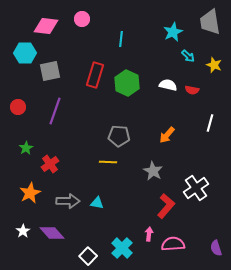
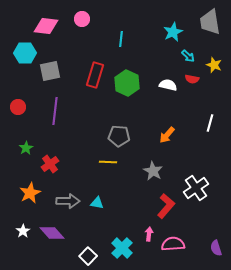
red semicircle: moved 11 px up
purple line: rotated 12 degrees counterclockwise
